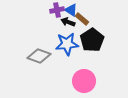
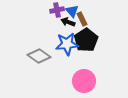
blue triangle: moved 1 px right, 1 px down; rotated 16 degrees clockwise
brown rectangle: rotated 24 degrees clockwise
black pentagon: moved 6 px left
gray diamond: rotated 15 degrees clockwise
